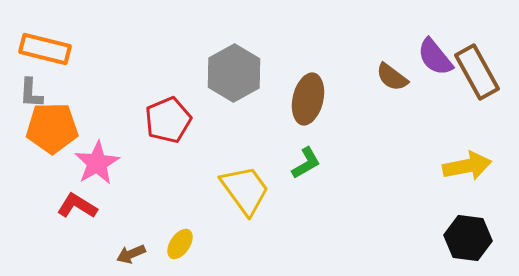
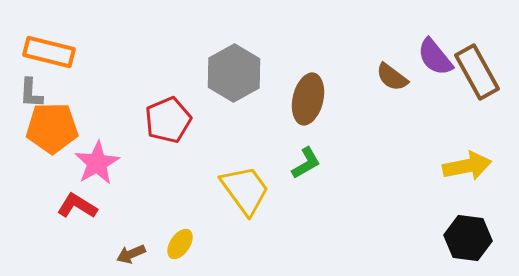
orange rectangle: moved 4 px right, 3 px down
